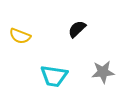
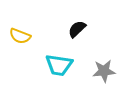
gray star: moved 1 px right, 1 px up
cyan trapezoid: moved 5 px right, 11 px up
